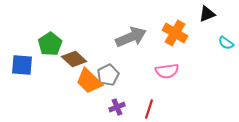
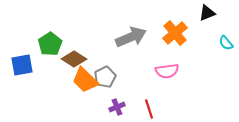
black triangle: moved 1 px up
orange cross: rotated 20 degrees clockwise
cyan semicircle: rotated 14 degrees clockwise
brown diamond: rotated 10 degrees counterclockwise
blue square: rotated 15 degrees counterclockwise
gray pentagon: moved 3 px left, 2 px down
orange trapezoid: moved 4 px left, 1 px up
red line: rotated 36 degrees counterclockwise
